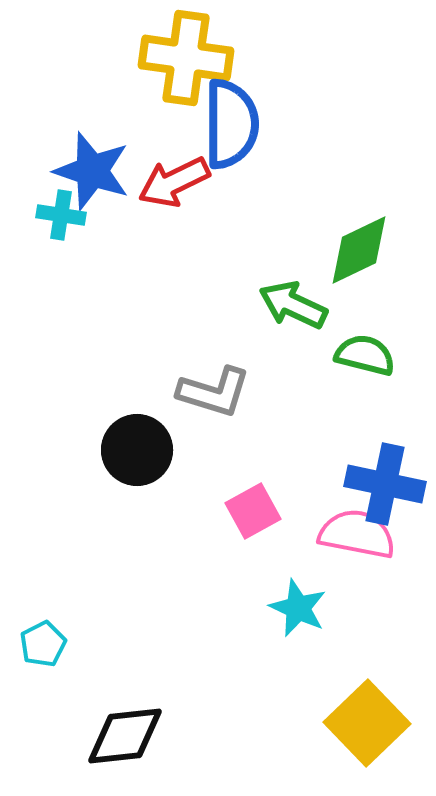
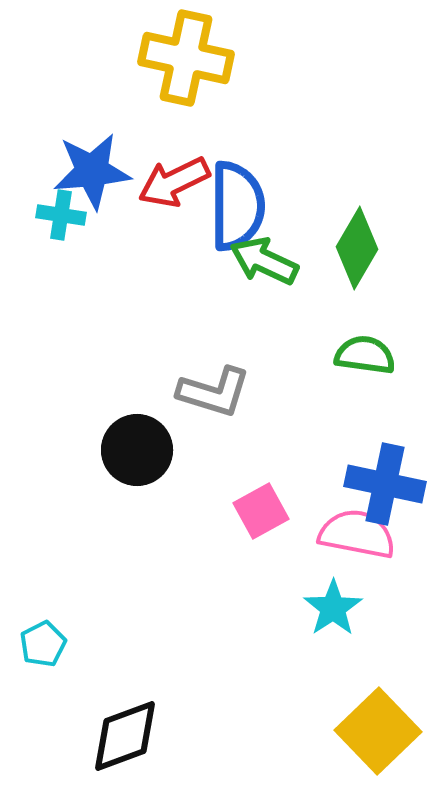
yellow cross: rotated 4 degrees clockwise
blue semicircle: moved 6 px right, 82 px down
blue star: rotated 24 degrees counterclockwise
green diamond: moved 2 px left, 2 px up; rotated 34 degrees counterclockwise
green arrow: moved 29 px left, 44 px up
green semicircle: rotated 6 degrees counterclockwise
pink square: moved 8 px right
cyan star: moved 35 px right; rotated 14 degrees clockwise
yellow square: moved 11 px right, 8 px down
black diamond: rotated 14 degrees counterclockwise
